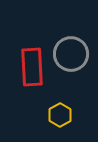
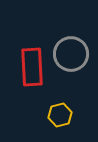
yellow hexagon: rotated 15 degrees clockwise
